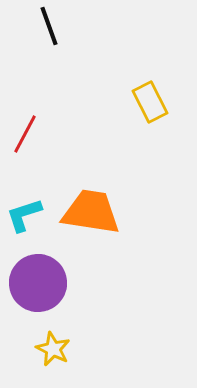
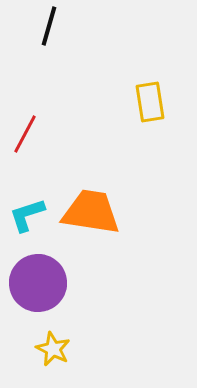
black line: rotated 36 degrees clockwise
yellow rectangle: rotated 18 degrees clockwise
cyan L-shape: moved 3 px right
